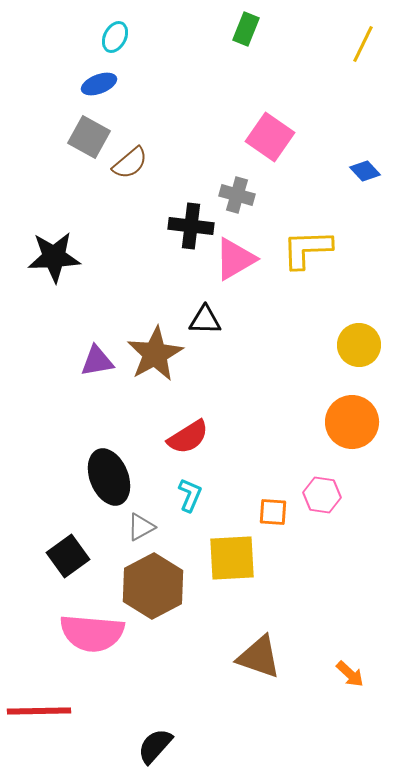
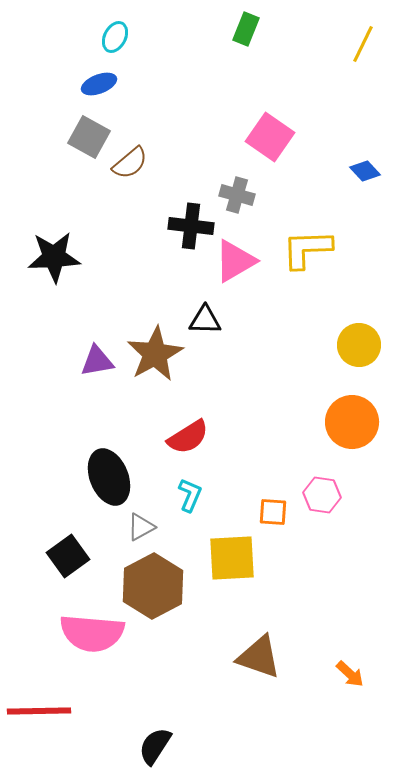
pink triangle: moved 2 px down
black semicircle: rotated 9 degrees counterclockwise
